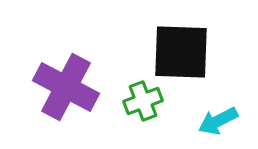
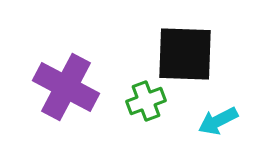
black square: moved 4 px right, 2 px down
green cross: moved 3 px right
